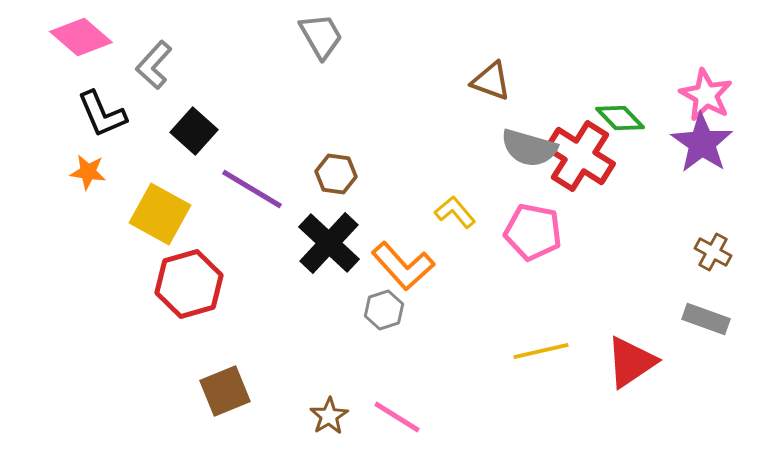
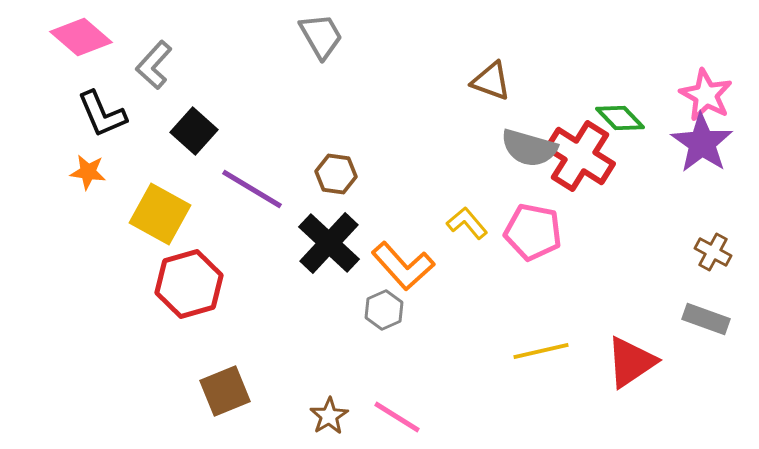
yellow L-shape: moved 12 px right, 11 px down
gray hexagon: rotated 6 degrees counterclockwise
